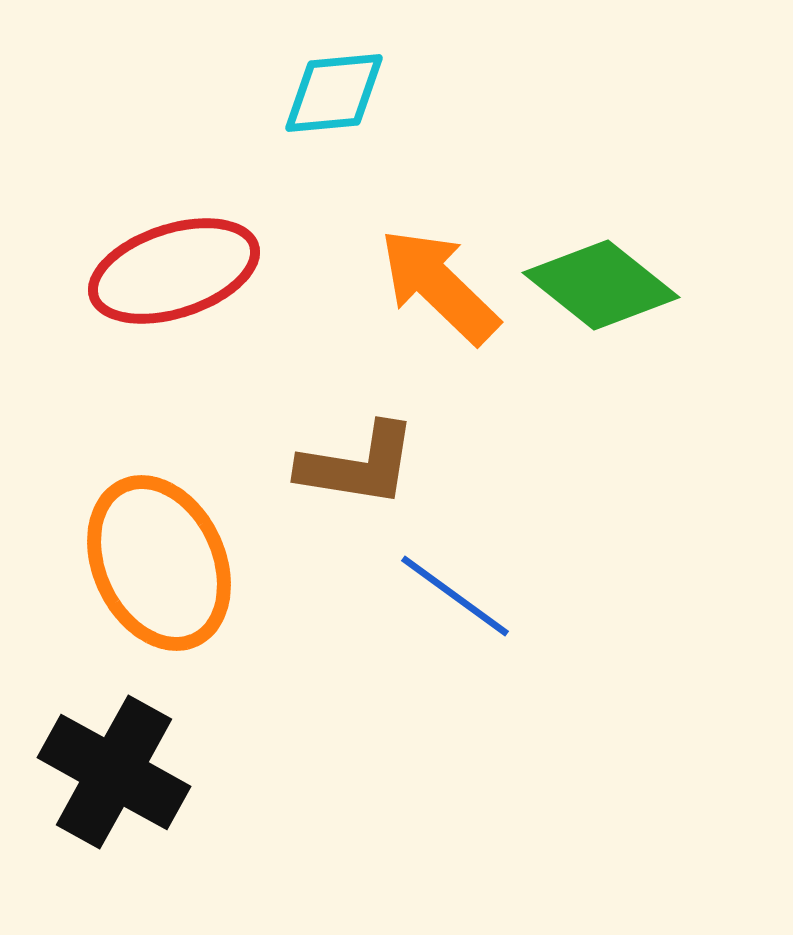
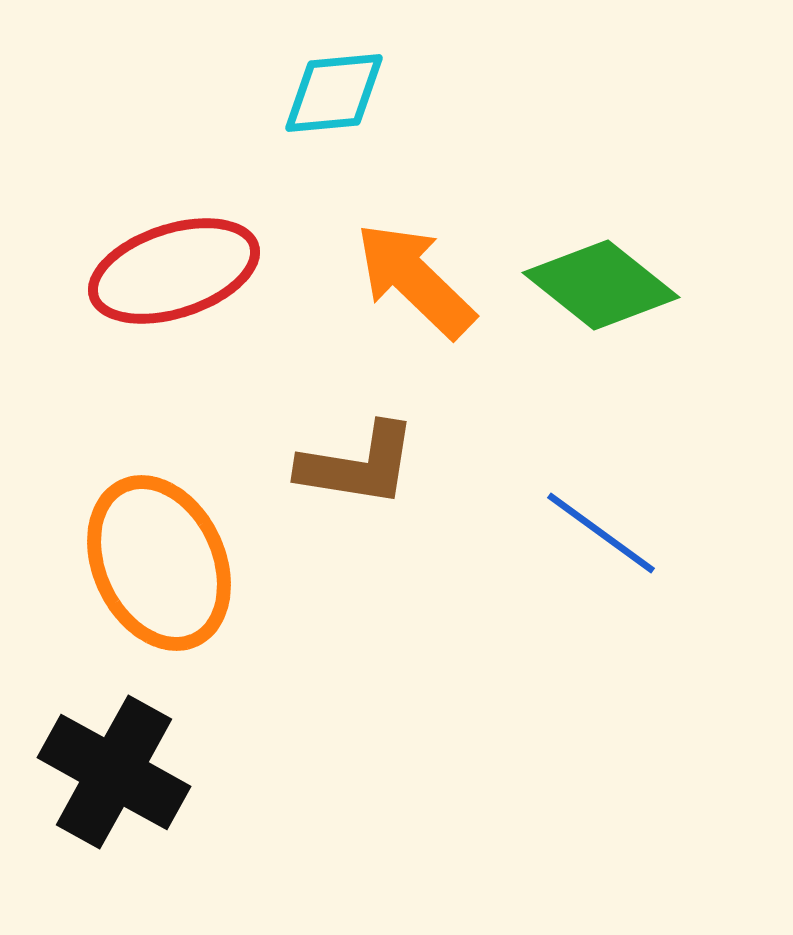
orange arrow: moved 24 px left, 6 px up
blue line: moved 146 px right, 63 px up
